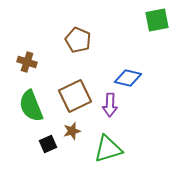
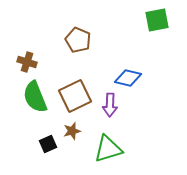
green semicircle: moved 4 px right, 9 px up
